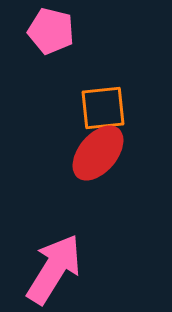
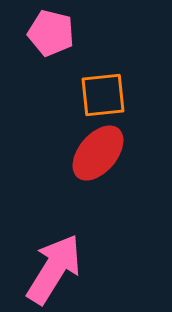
pink pentagon: moved 2 px down
orange square: moved 13 px up
